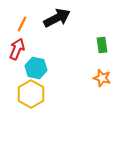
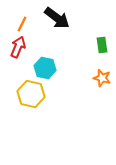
black arrow: rotated 64 degrees clockwise
red arrow: moved 1 px right, 2 px up
cyan hexagon: moved 9 px right
yellow hexagon: rotated 16 degrees counterclockwise
